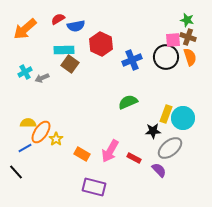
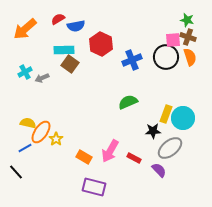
yellow semicircle: rotated 14 degrees clockwise
orange rectangle: moved 2 px right, 3 px down
